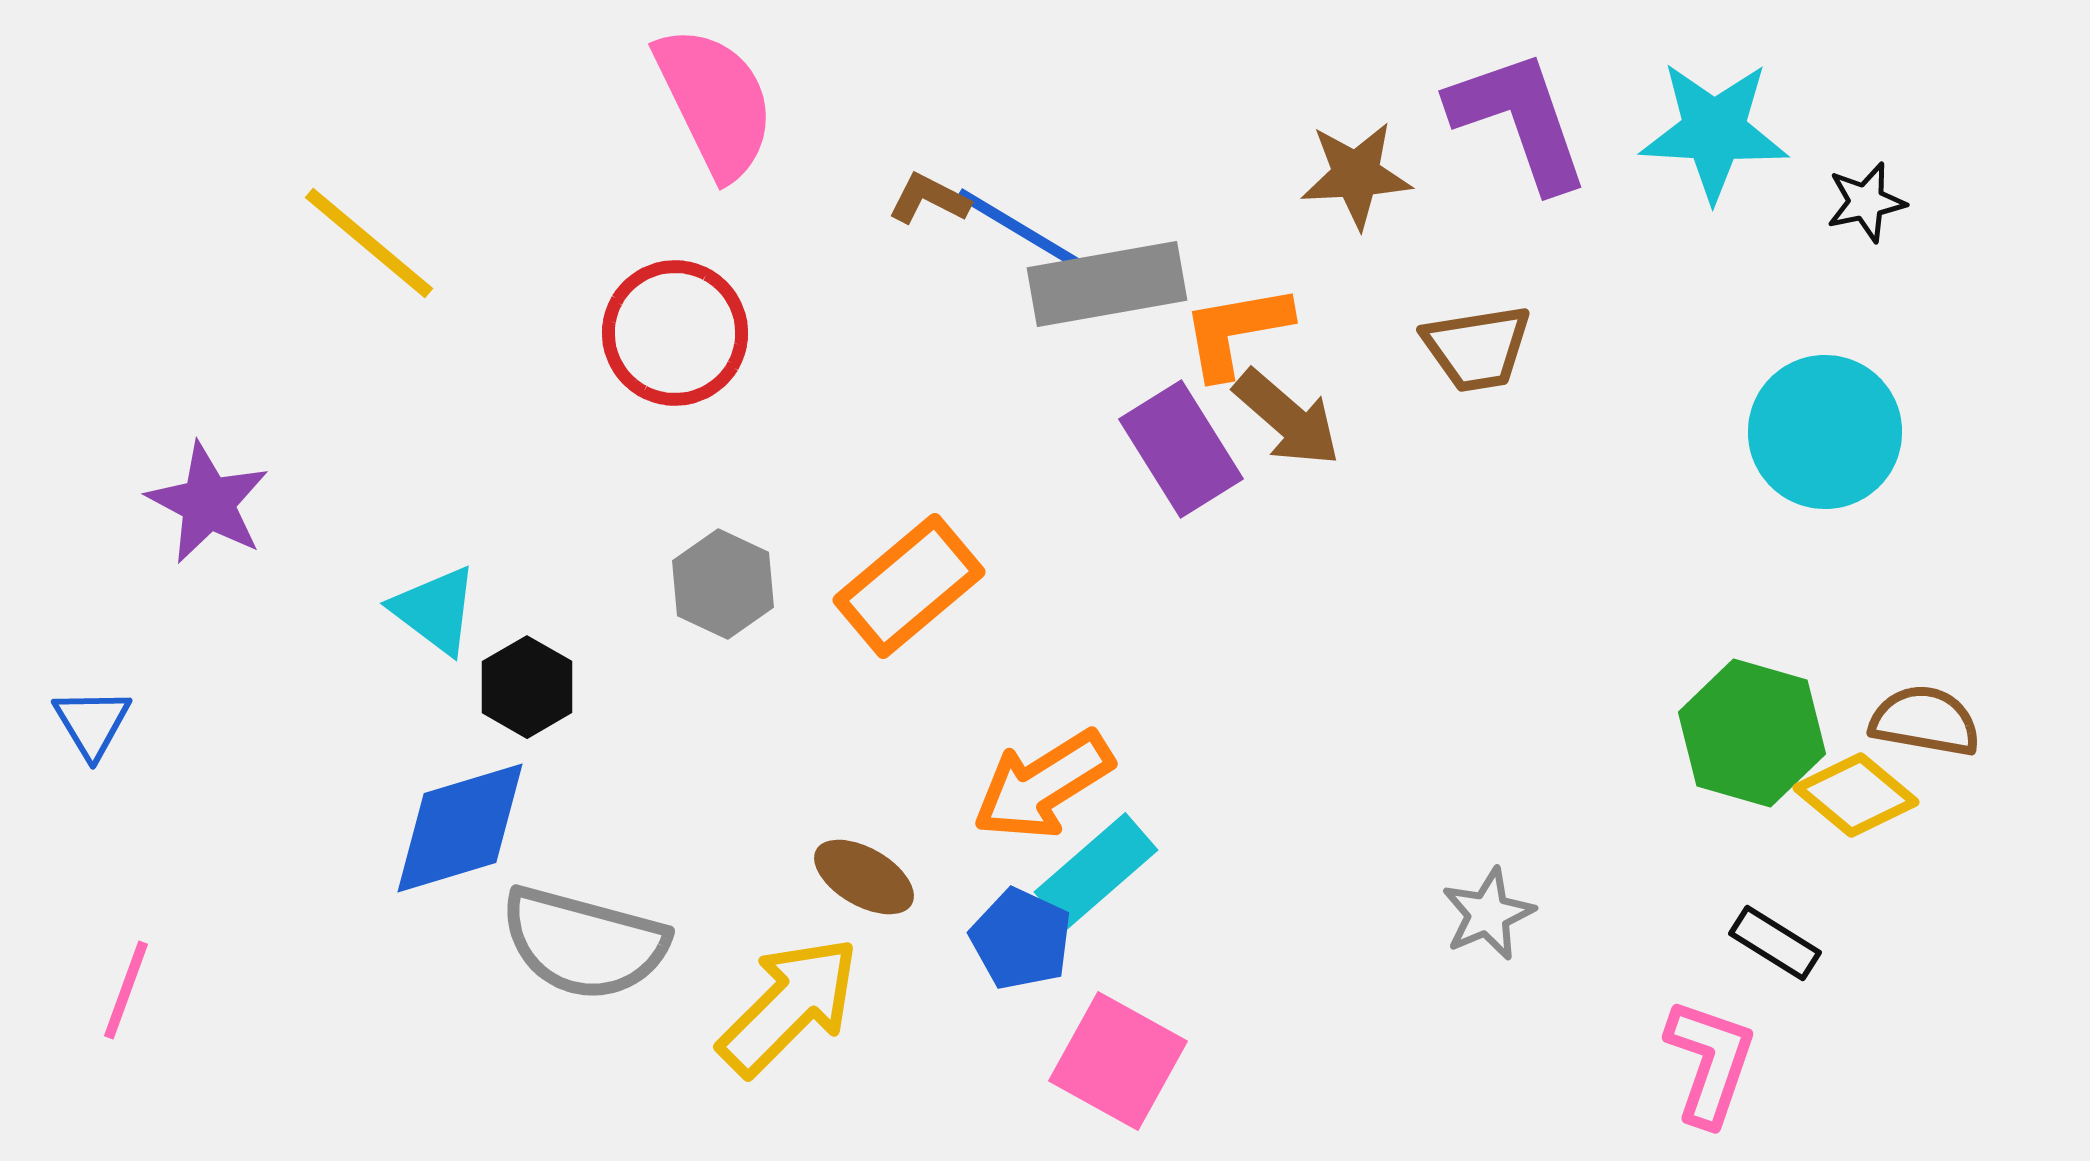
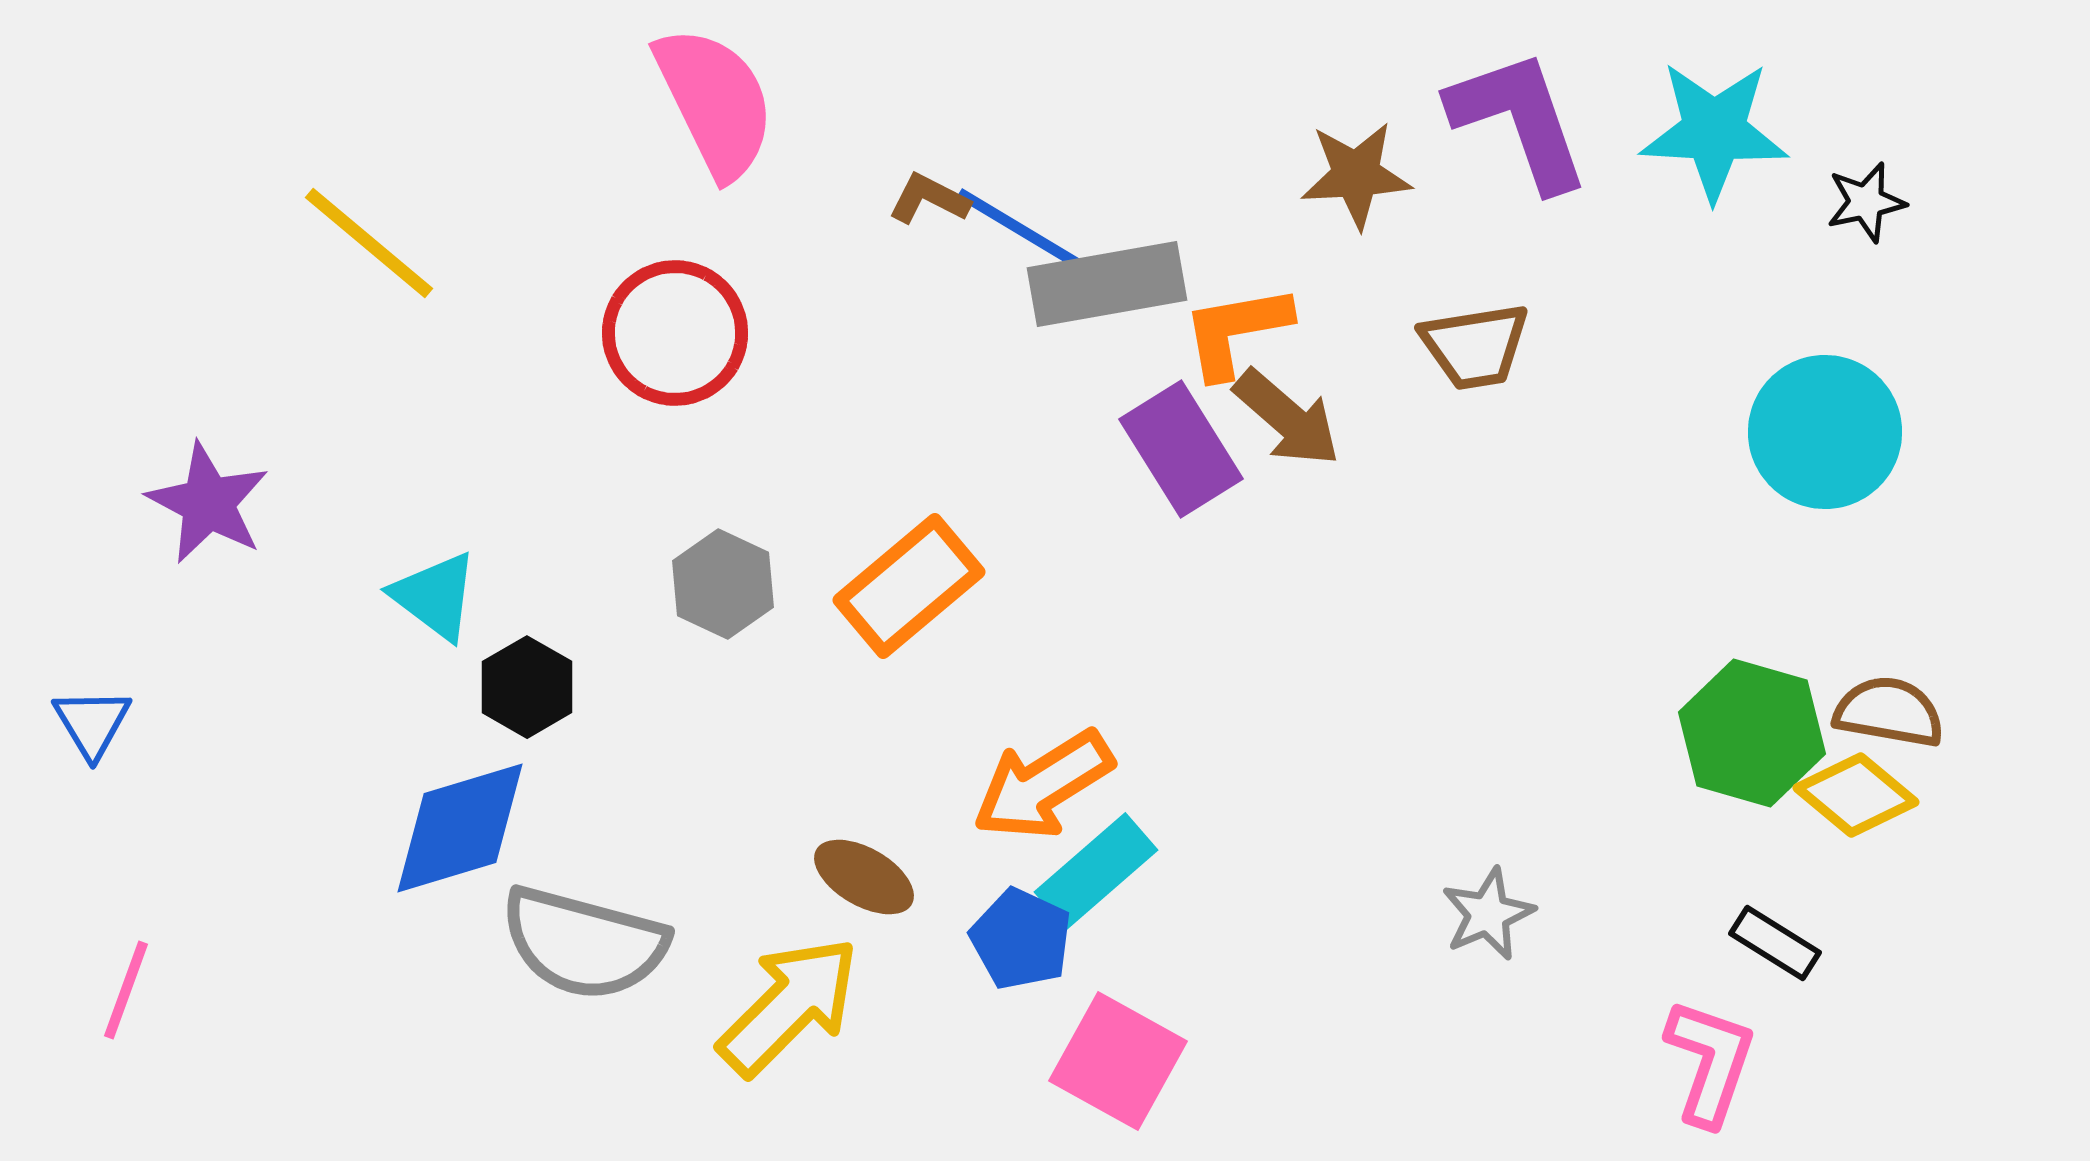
brown trapezoid: moved 2 px left, 2 px up
cyan triangle: moved 14 px up
brown semicircle: moved 36 px left, 9 px up
